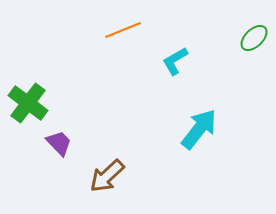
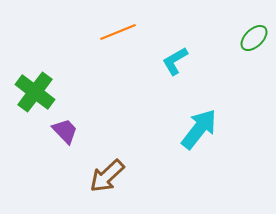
orange line: moved 5 px left, 2 px down
green cross: moved 7 px right, 11 px up
purple trapezoid: moved 6 px right, 12 px up
